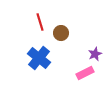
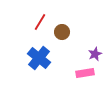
red line: rotated 48 degrees clockwise
brown circle: moved 1 px right, 1 px up
pink rectangle: rotated 18 degrees clockwise
